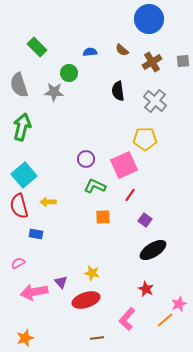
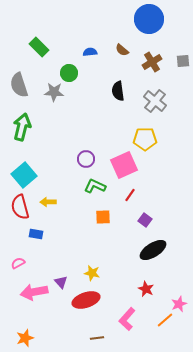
green rectangle: moved 2 px right
red semicircle: moved 1 px right, 1 px down
